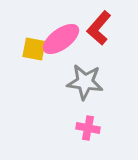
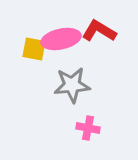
red L-shape: moved 3 px down; rotated 80 degrees clockwise
pink ellipse: rotated 24 degrees clockwise
gray star: moved 13 px left, 3 px down; rotated 12 degrees counterclockwise
